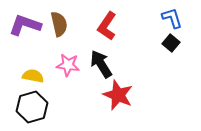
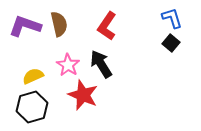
purple L-shape: moved 1 px down
pink star: rotated 25 degrees clockwise
yellow semicircle: rotated 35 degrees counterclockwise
red star: moved 35 px left
